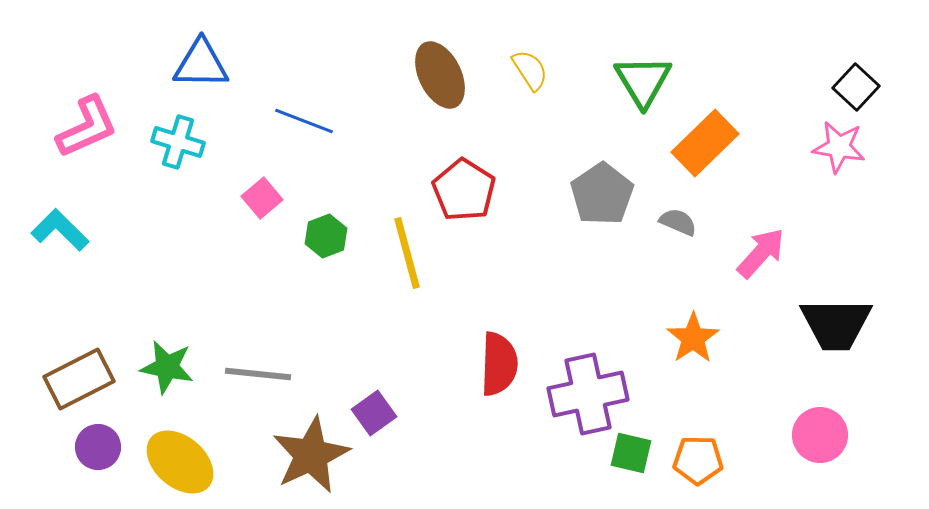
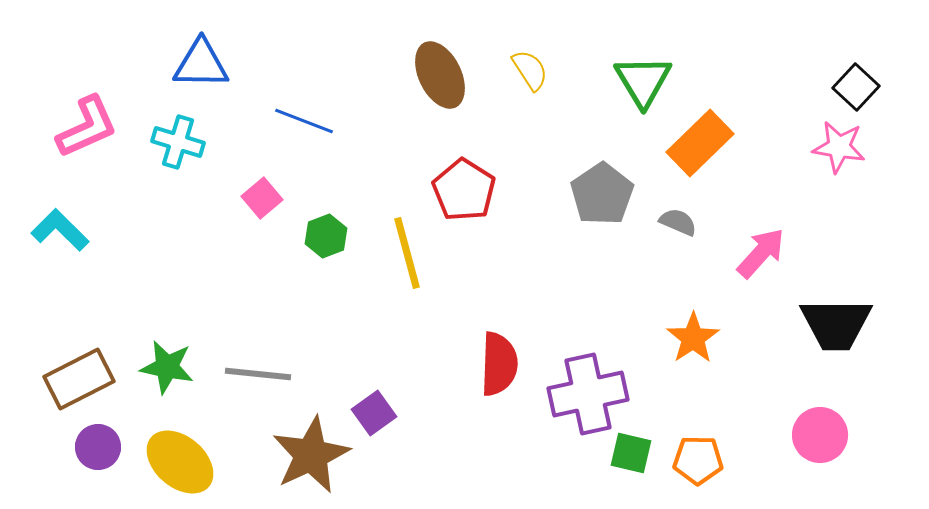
orange rectangle: moved 5 px left
